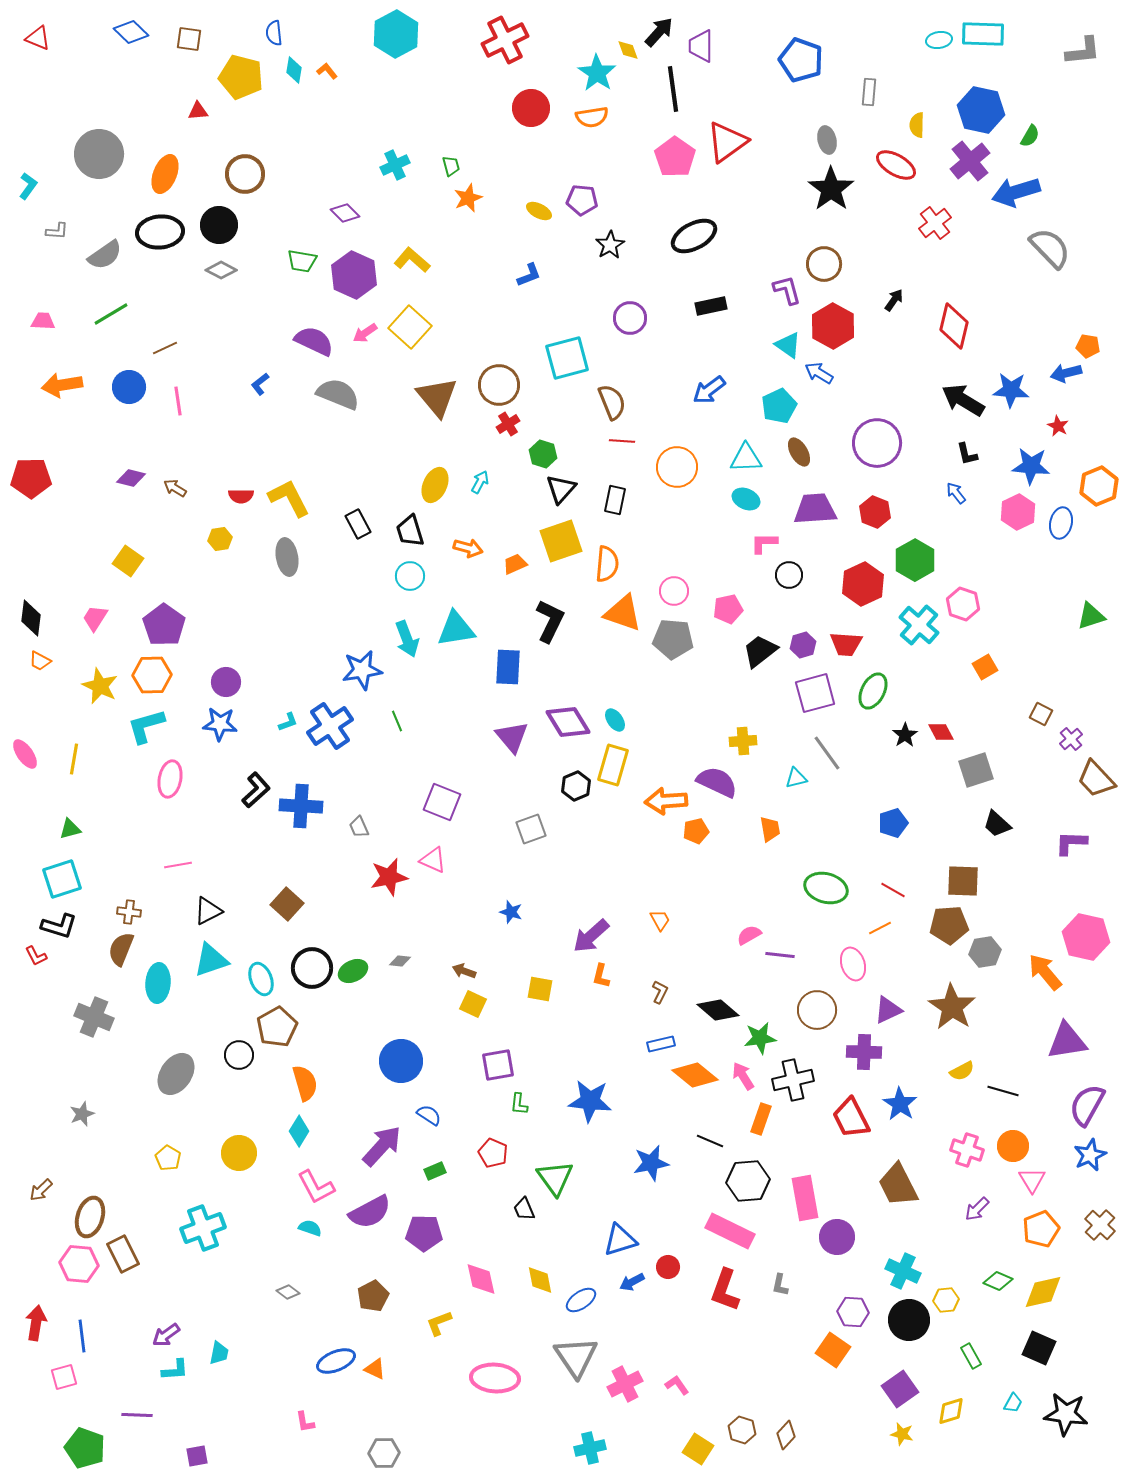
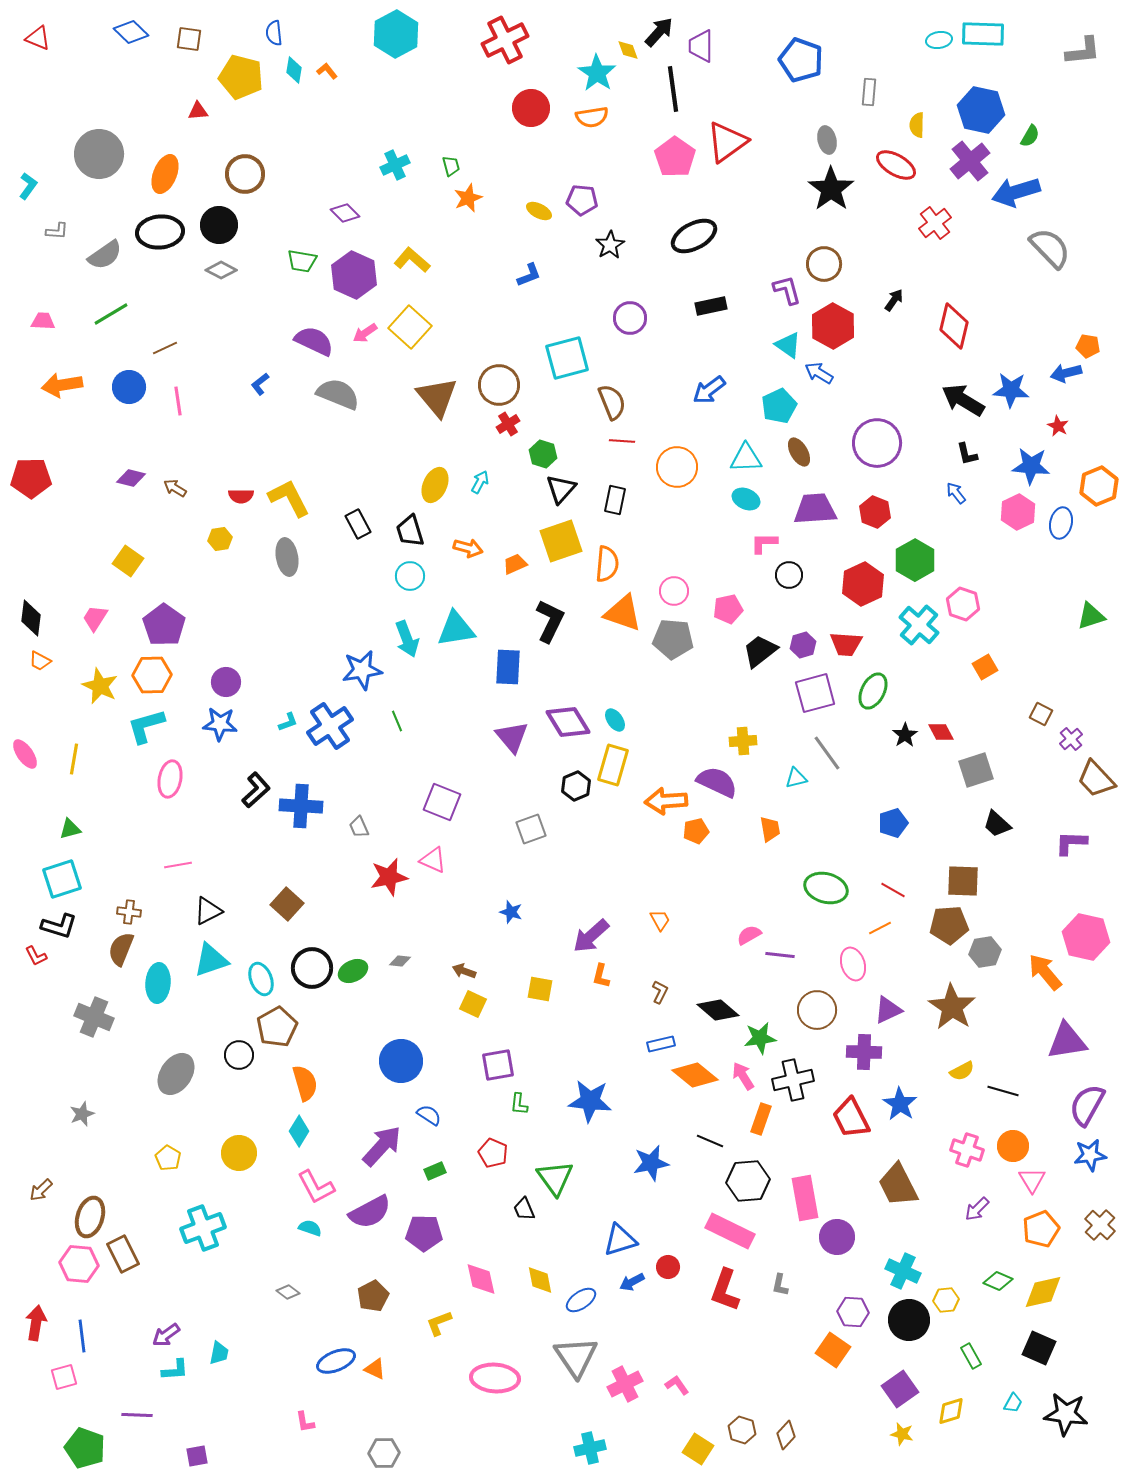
blue star at (1090, 1155): rotated 16 degrees clockwise
